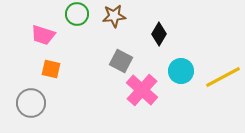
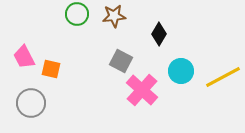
pink trapezoid: moved 19 px left, 22 px down; rotated 45 degrees clockwise
